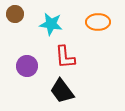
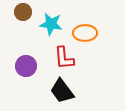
brown circle: moved 8 px right, 2 px up
orange ellipse: moved 13 px left, 11 px down
red L-shape: moved 1 px left, 1 px down
purple circle: moved 1 px left
